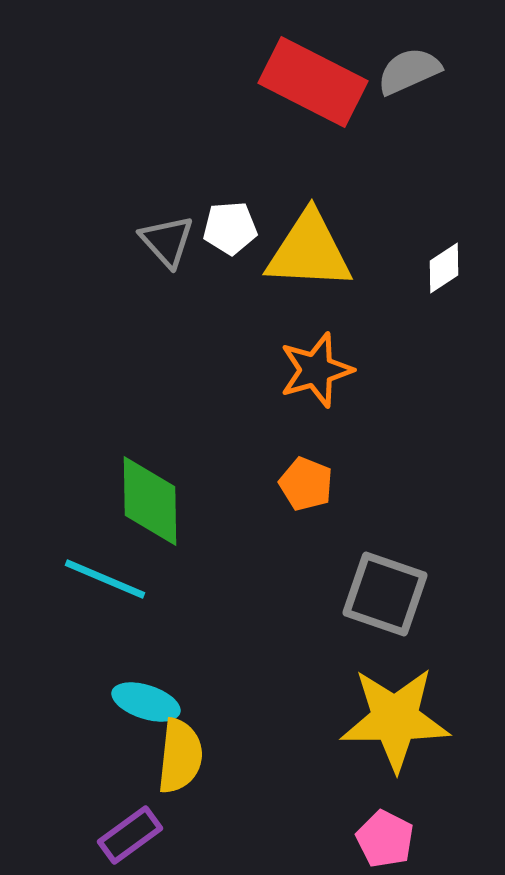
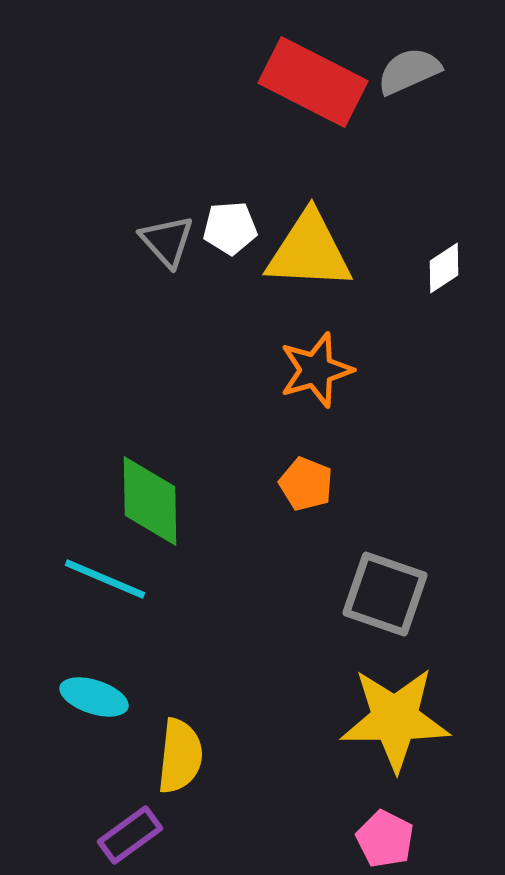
cyan ellipse: moved 52 px left, 5 px up
